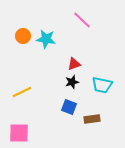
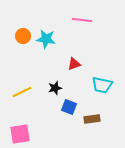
pink line: rotated 36 degrees counterclockwise
black star: moved 17 px left, 6 px down
pink square: moved 1 px right, 1 px down; rotated 10 degrees counterclockwise
